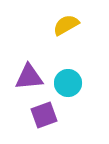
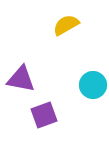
purple triangle: moved 8 px left, 2 px down; rotated 16 degrees clockwise
cyan circle: moved 25 px right, 2 px down
